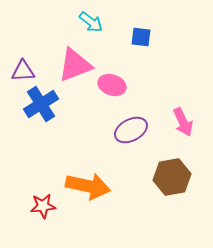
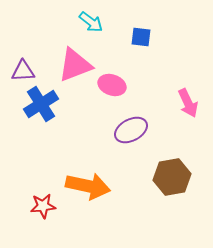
pink arrow: moved 5 px right, 19 px up
